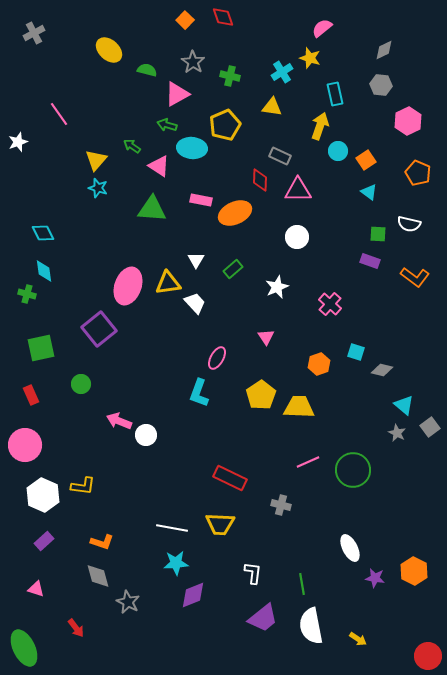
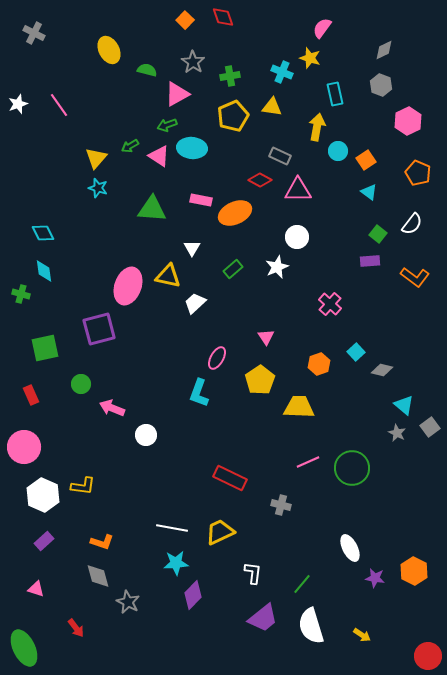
pink semicircle at (322, 28): rotated 15 degrees counterclockwise
gray cross at (34, 33): rotated 35 degrees counterclockwise
yellow ellipse at (109, 50): rotated 20 degrees clockwise
cyan cross at (282, 72): rotated 35 degrees counterclockwise
green cross at (230, 76): rotated 24 degrees counterclockwise
gray hexagon at (381, 85): rotated 15 degrees clockwise
pink line at (59, 114): moved 9 px up
green arrow at (167, 125): rotated 36 degrees counterclockwise
yellow pentagon at (225, 125): moved 8 px right, 9 px up
yellow arrow at (320, 126): moved 3 px left, 1 px down; rotated 8 degrees counterclockwise
white star at (18, 142): moved 38 px up
green arrow at (132, 146): moved 2 px left; rotated 66 degrees counterclockwise
yellow triangle at (96, 160): moved 2 px up
pink triangle at (159, 166): moved 10 px up
red diamond at (260, 180): rotated 65 degrees counterclockwise
white semicircle at (409, 224): moved 3 px right; rotated 65 degrees counterclockwise
green square at (378, 234): rotated 36 degrees clockwise
white triangle at (196, 260): moved 4 px left, 12 px up
purple rectangle at (370, 261): rotated 24 degrees counterclockwise
yellow triangle at (168, 283): moved 7 px up; rotated 20 degrees clockwise
white star at (277, 287): moved 20 px up
green cross at (27, 294): moved 6 px left
white trapezoid at (195, 303): rotated 90 degrees counterclockwise
purple square at (99, 329): rotated 24 degrees clockwise
green square at (41, 348): moved 4 px right
cyan square at (356, 352): rotated 30 degrees clockwise
yellow pentagon at (261, 395): moved 1 px left, 15 px up
pink arrow at (119, 421): moved 7 px left, 13 px up
pink circle at (25, 445): moved 1 px left, 2 px down
green circle at (353, 470): moved 1 px left, 2 px up
yellow trapezoid at (220, 524): moved 8 px down; rotated 152 degrees clockwise
green line at (302, 584): rotated 50 degrees clockwise
purple diamond at (193, 595): rotated 24 degrees counterclockwise
white semicircle at (311, 626): rotated 6 degrees counterclockwise
yellow arrow at (358, 639): moved 4 px right, 4 px up
